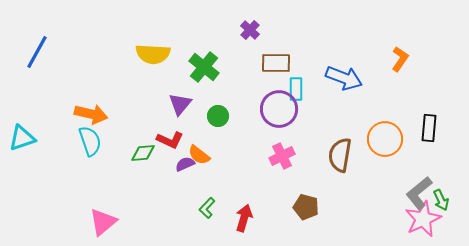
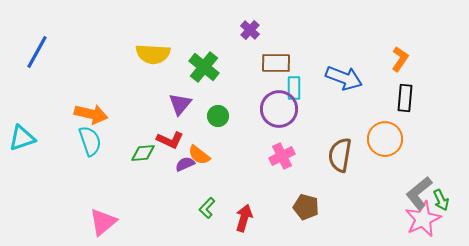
cyan rectangle: moved 2 px left, 1 px up
black rectangle: moved 24 px left, 30 px up
